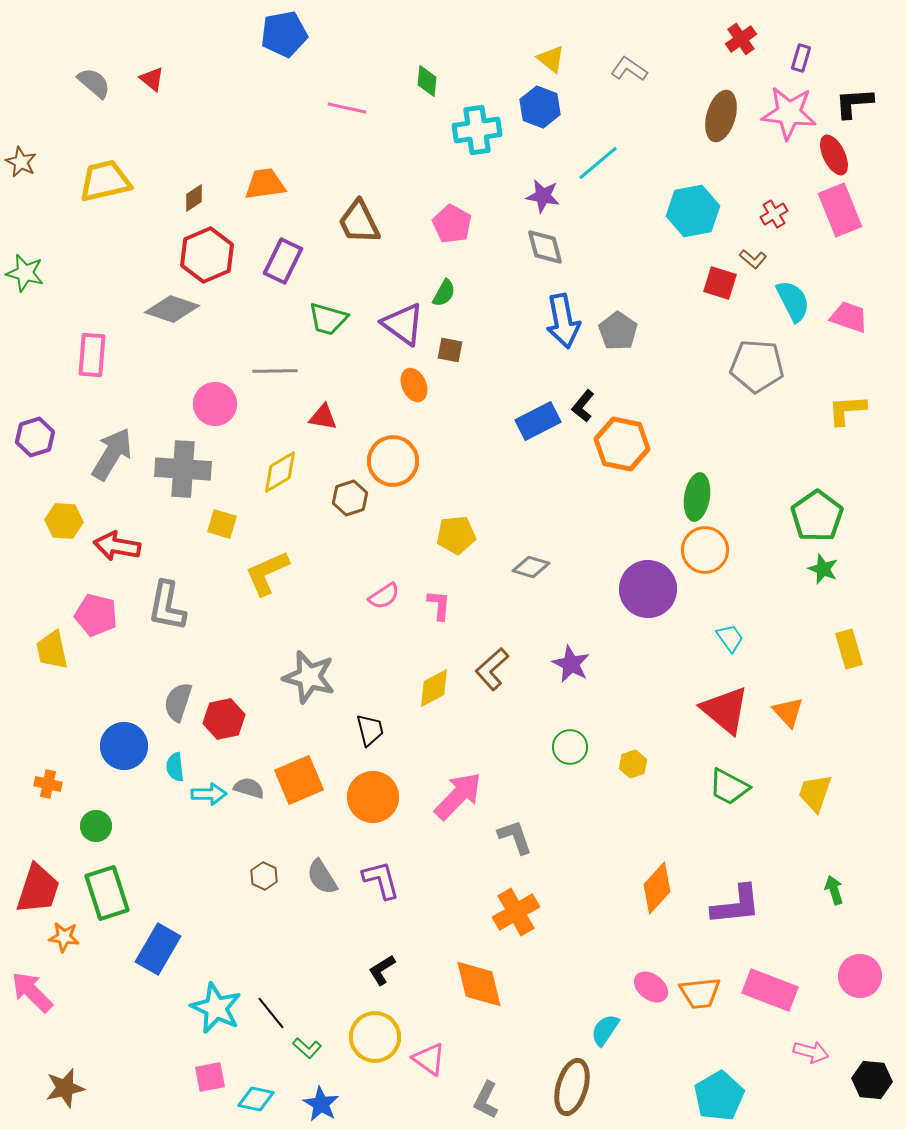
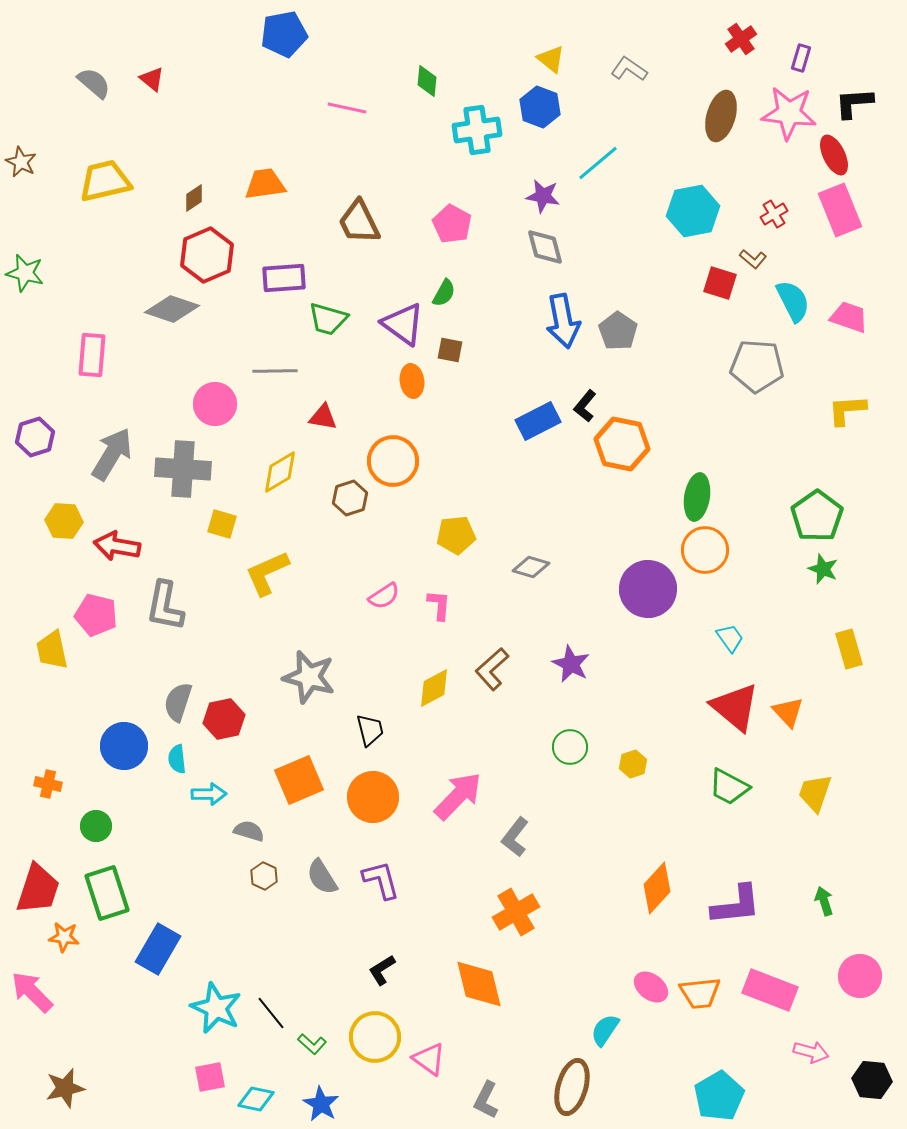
purple rectangle at (283, 261): moved 1 px right, 17 px down; rotated 60 degrees clockwise
orange ellipse at (414, 385): moved 2 px left, 4 px up; rotated 16 degrees clockwise
black L-shape at (583, 406): moved 2 px right
gray L-shape at (167, 606): moved 2 px left
red triangle at (725, 710): moved 10 px right, 3 px up
cyan semicircle at (175, 767): moved 2 px right, 8 px up
gray semicircle at (249, 788): moved 43 px down
gray L-shape at (515, 837): rotated 123 degrees counterclockwise
green arrow at (834, 890): moved 10 px left, 11 px down
green L-shape at (307, 1048): moved 5 px right, 4 px up
